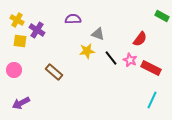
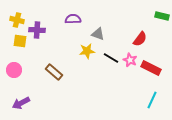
green rectangle: rotated 16 degrees counterclockwise
yellow cross: rotated 16 degrees counterclockwise
purple cross: rotated 28 degrees counterclockwise
black line: rotated 21 degrees counterclockwise
